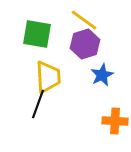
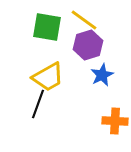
green square: moved 10 px right, 7 px up
purple hexagon: moved 3 px right, 1 px down
yellow trapezoid: rotated 64 degrees clockwise
